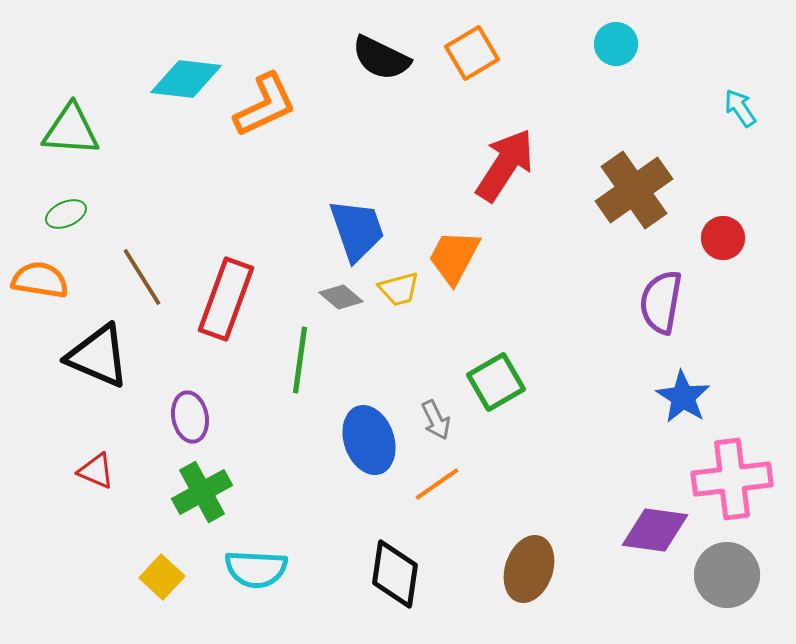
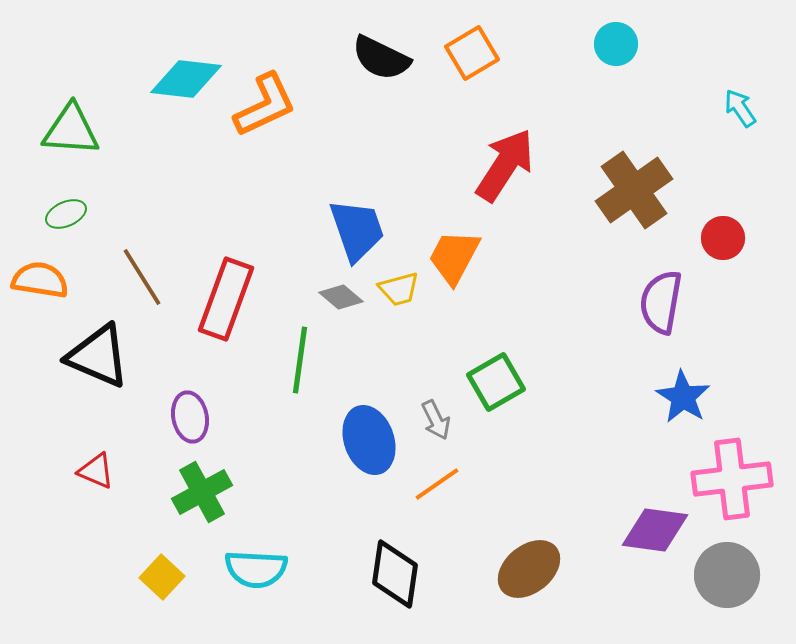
brown ellipse: rotated 32 degrees clockwise
